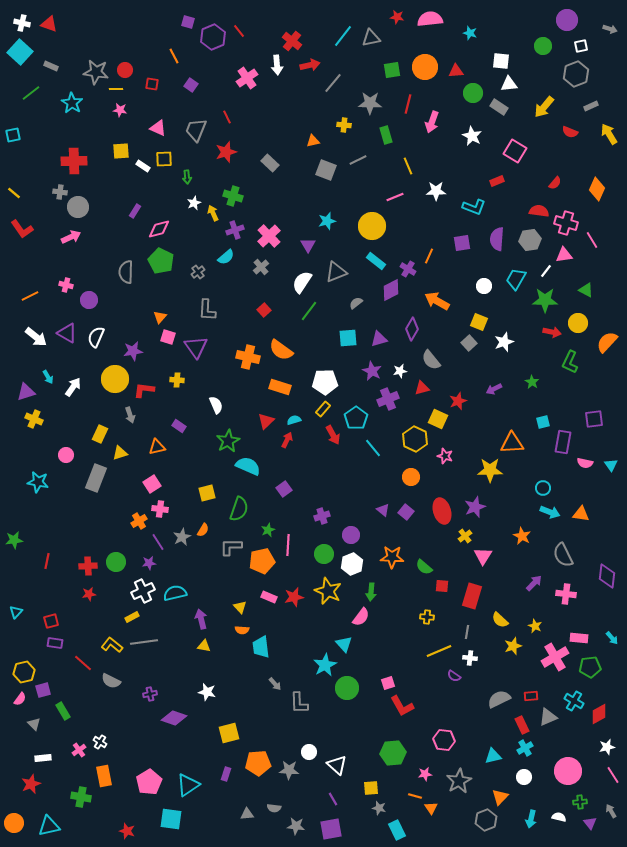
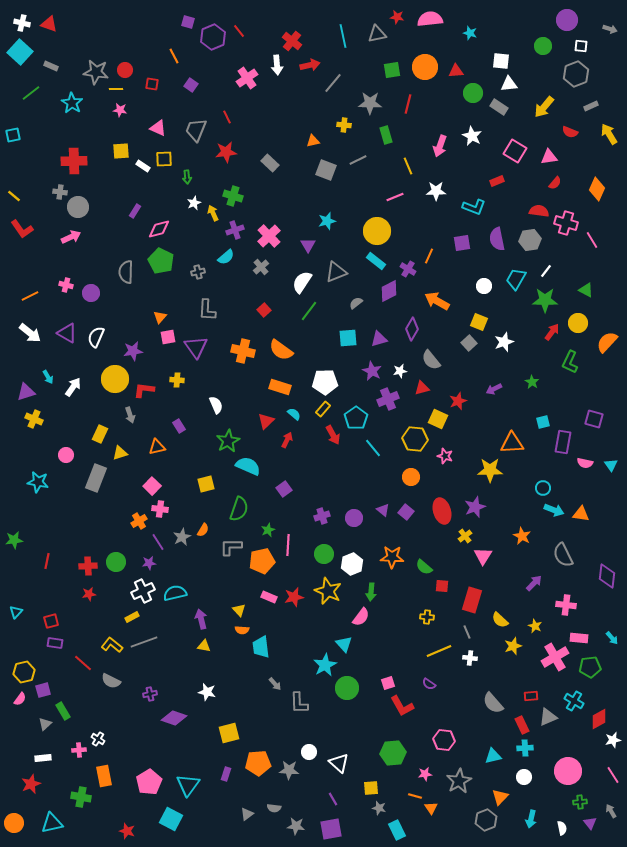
cyan line at (343, 36): rotated 50 degrees counterclockwise
gray triangle at (371, 38): moved 6 px right, 4 px up
white square at (581, 46): rotated 16 degrees clockwise
pink arrow at (432, 122): moved 8 px right, 24 px down
red star at (226, 152): rotated 10 degrees clockwise
yellow line at (14, 193): moved 3 px down
yellow circle at (372, 226): moved 5 px right, 5 px down
purple semicircle at (497, 239): rotated 15 degrees counterclockwise
pink triangle at (564, 255): moved 15 px left, 98 px up
gray cross at (198, 272): rotated 24 degrees clockwise
purple diamond at (391, 290): moved 2 px left, 1 px down
purple circle at (89, 300): moved 2 px right, 7 px up
red arrow at (552, 332): rotated 66 degrees counterclockwise
white arrow at (36, 337): moved 6 px left, 4 px up
pink square at (168, 337): rotated 28 degrees counterclockwise
orange cross at (248, 357): moved 5 px left, 6 px up
purple square at (594, 419): rotated 24 degrees clockwise
cyan semicircle at (294, 420): moved 6 px up; rotated 56 degrees clockwise
purple rectangle at (179, 426): rotated 24 degrees clockwise
yellow hexagon at (415, 439): rotated 20 degrees counterclockwise
pink square at (152, 484): moved 2 px down; rotated 12 degrees counterclockwise
yellow square at (207, 493): moved 1 px left, 9 px up
cyan arrow at (550, 512): moved 4 px right, 2 px up
purple circle at (351, 535): moved 3 px right, 17 px up
pink cross at (566, 594): moved 11 px down
red rectangle at (472, 596): moved 4 px down
yellow triangle at (240, 607): moved 1 px left, 3 px down
gray line at (467, 632): rotated 32 degrees counterclockwise
gray line at (144, 642): rotated 12 degrees counterclockwise
purple semicircle at (454, 676): moved 25 px left, 8 px down
gray semicircle at (499, 699): moved 6 px left, 4 px down; rotated 105 degrees counterclockwise
red diamond at (599, 714): moved 5 px down
gray triangle at (34, 724): moved 11 px right; rotated 32 degrees clockwise
white cross at (100, 742): moved 2 px left, 3 px up
white star at (607, 747): moved 6 px right, 7 px up
cyan cross at (525, 748): rotated 28 degrees clockwise
pink cross at (79, 750): rotated 32 degrees clockwise
white triangle at (337, 765): moved 2 px right, 2 px up
cyan triangle at (188, 785): rotated 20 degrees counterclockwise
gray triangle at (247, 814): rotated 32 degrees counterclockwise
white semicircle at (559, 817): moved 3 px right, 11 px down; rotated 64 degrees clockwise
cyan square at (171, 819): rotated 20 degrees clockwise
cyan triangle at (49, 826): moved 3 px right, 3 px up
